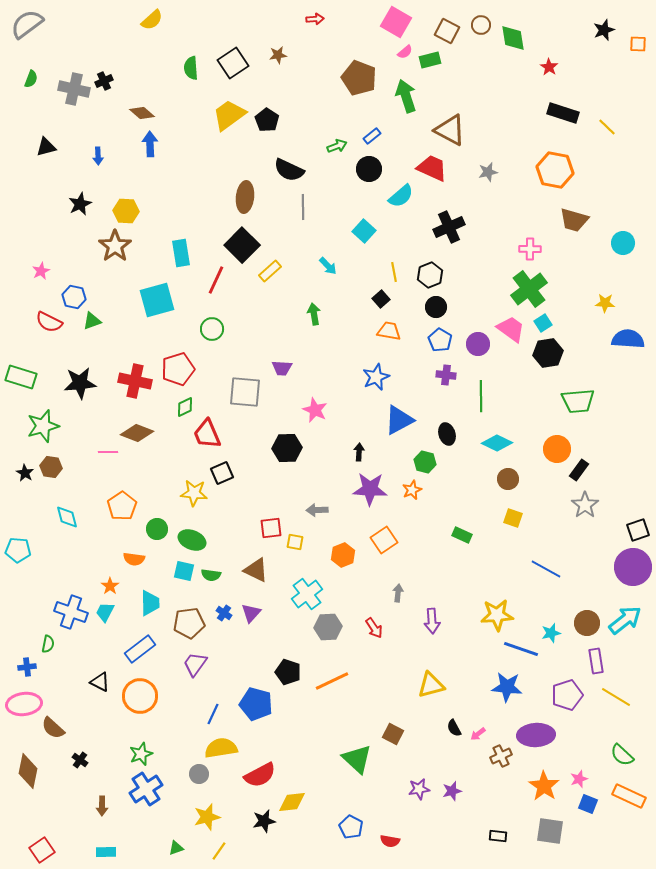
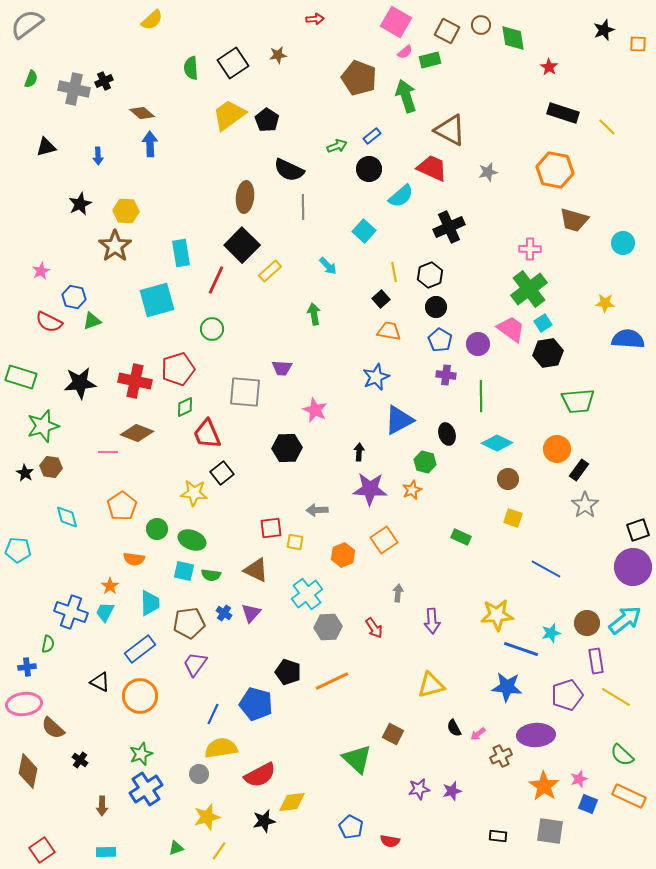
black square at (222, 473): rotated 15 degrees counterclockwise
green rectangle at (462, 535): moved 1 px left, 2 px down
